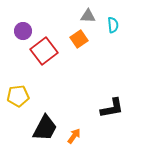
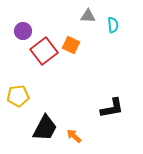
orange square: moved 8 px left, 6 px down; rotated 30 degrees counterclockwise
orange arrow: rotated 84 degrees counterclockwise
